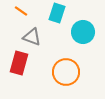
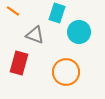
orange line: moved 8 px left
cyan circle: moved 4 px left
gray triangle: moved 3 px right, 2 px up
